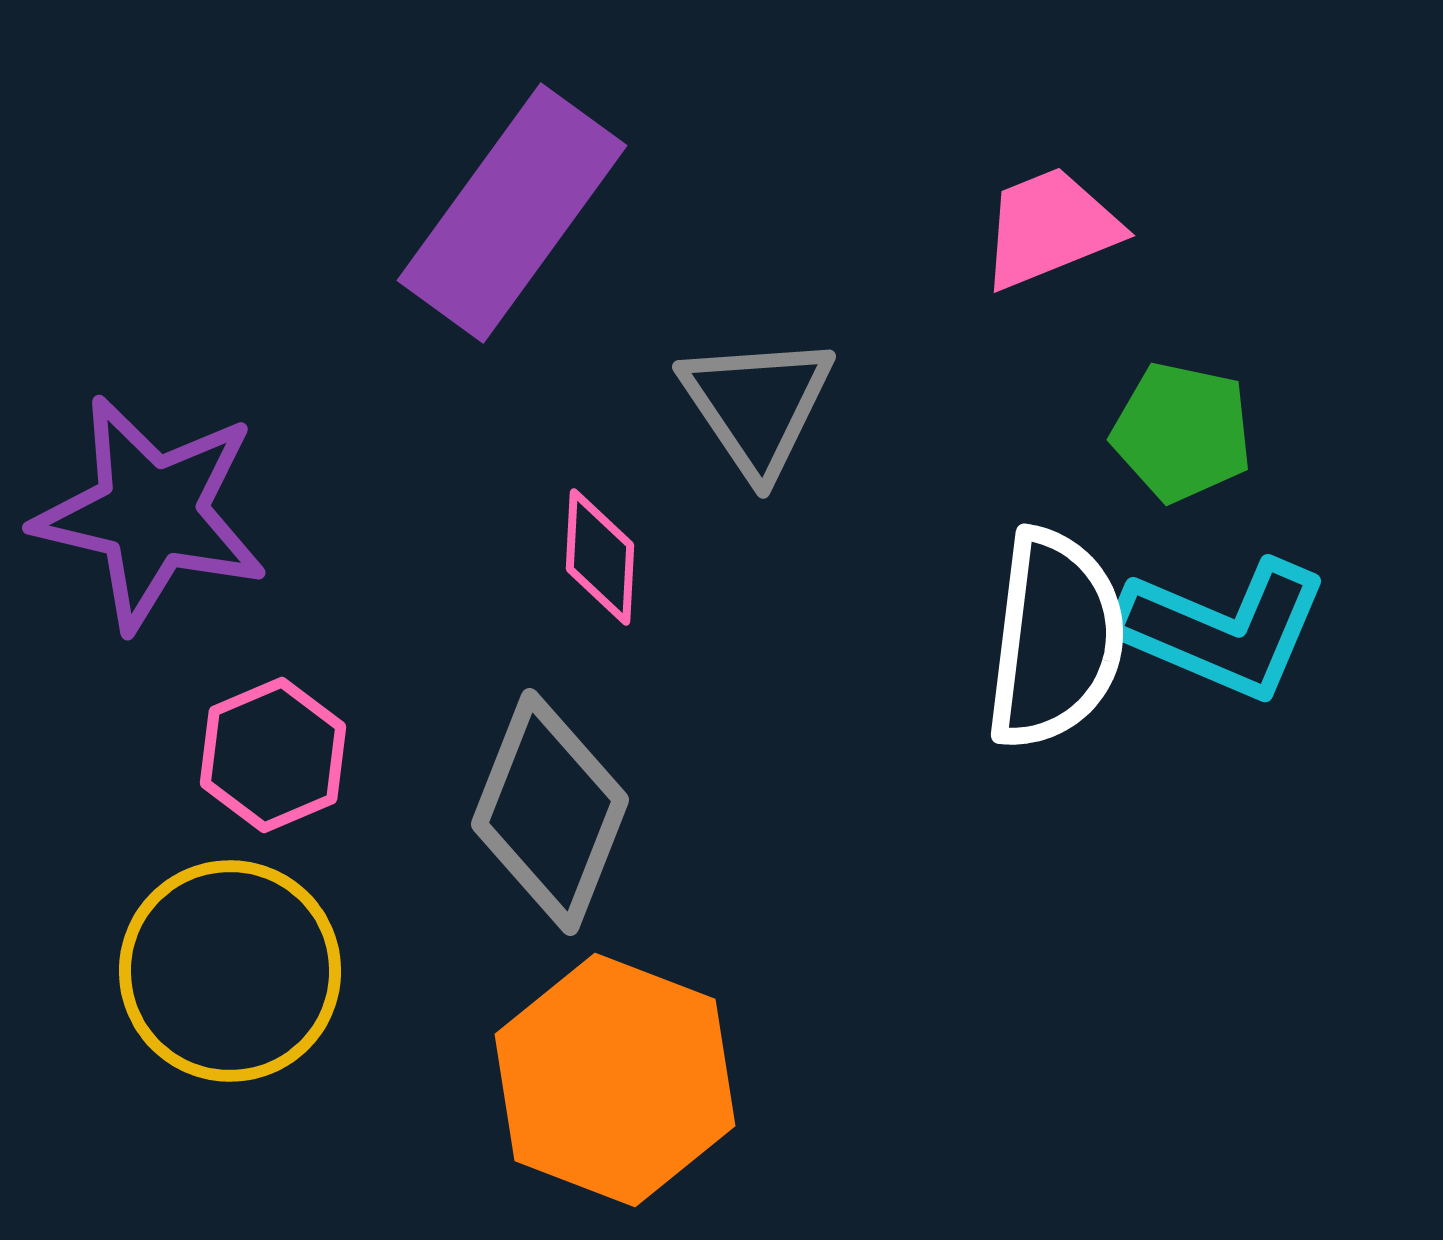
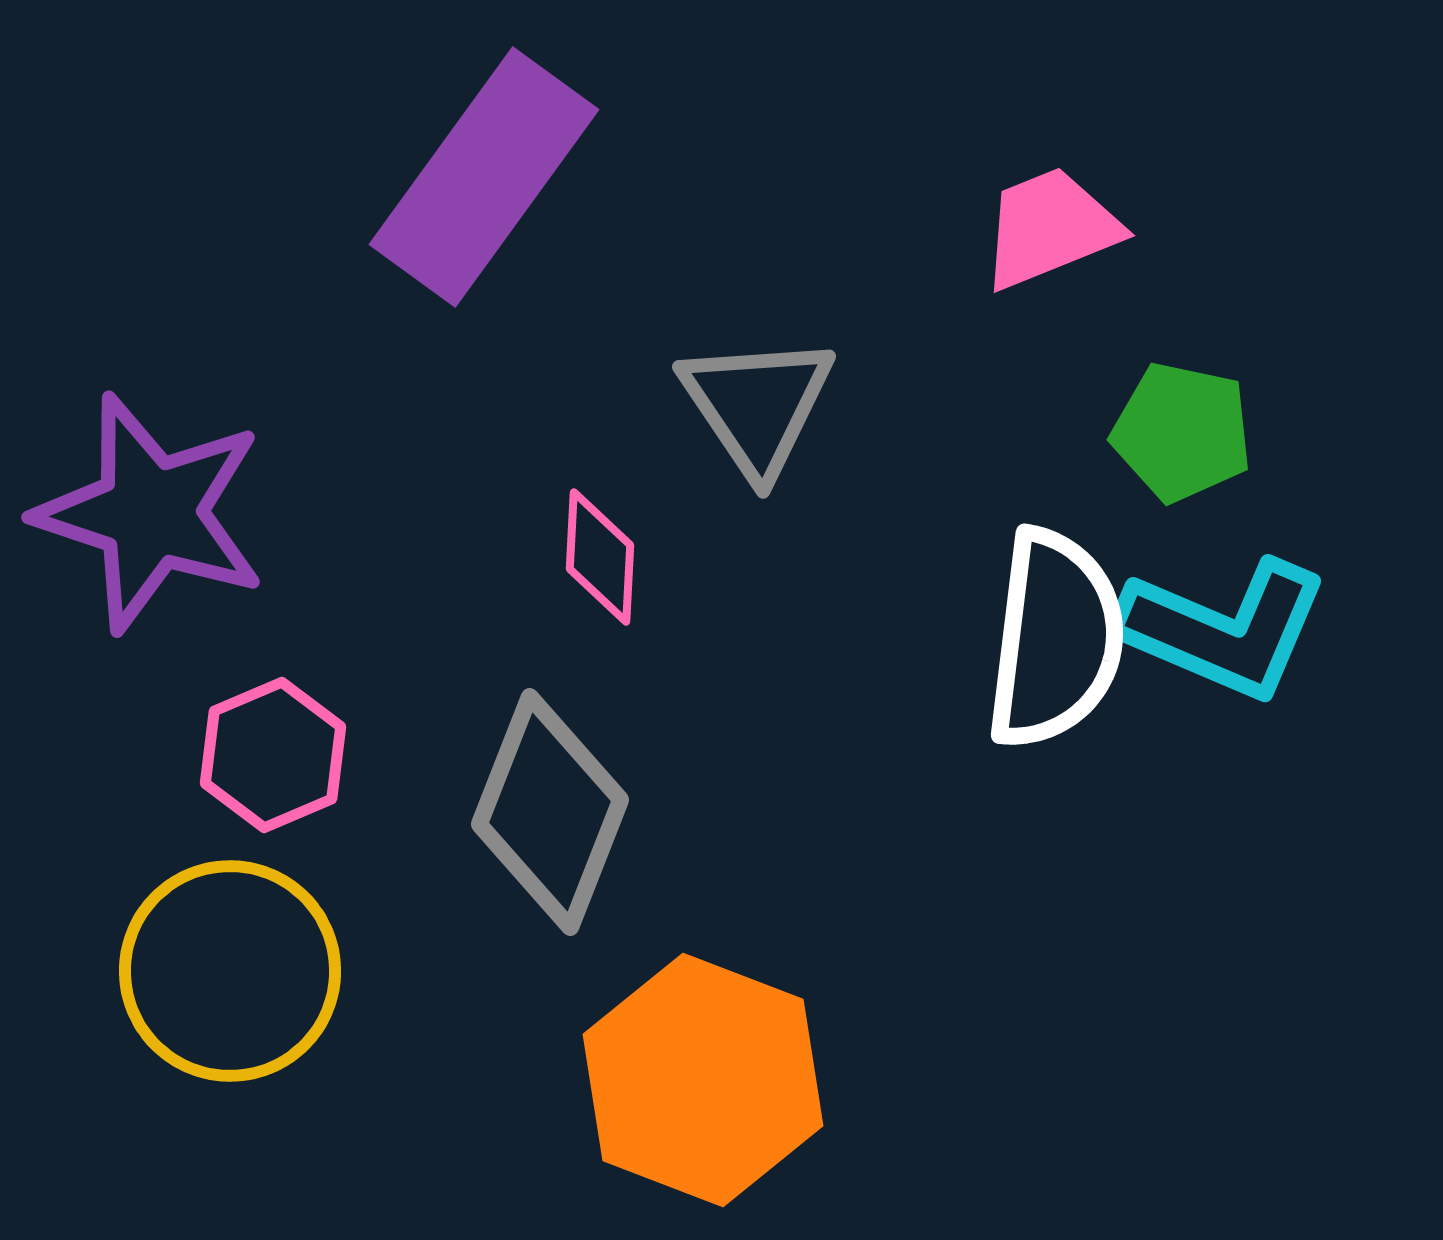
purple rectangle: moved 28 px left, 36 px up
purple star: rotated 5 degrees clockwise
orange hexagon: moved 88 px right
